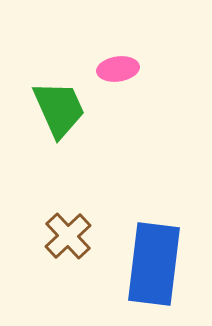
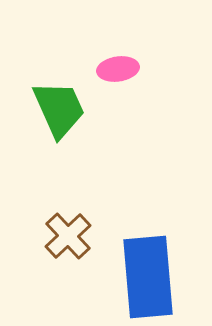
blue rectangle: moved 6 px left, 13 px down; rotated 12 degrees counterclockwise
